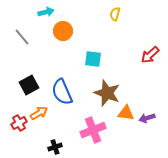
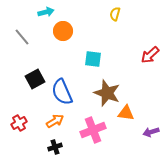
black square: moved 6 px right, 6 px up
orange arrow: moved 16 px right, 8 px down
purple arrow: moved 4 px right, 14 px down
